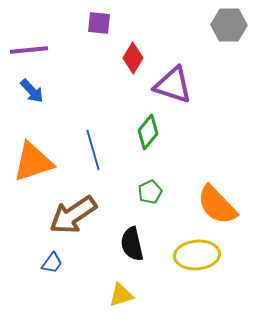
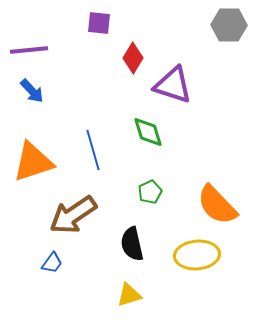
green diamond: rotated 56 degrees counterclockwise
yellow triangle: moved 8 px right
